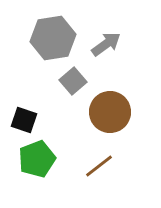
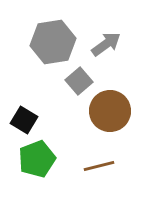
gray hexagon: moved 4 px down
gray square: moved 6 px right
brown circle: moved 1 px up
black square: rotated 12 degrees clockwise
brown line: rotated 24 degrees clockwise
